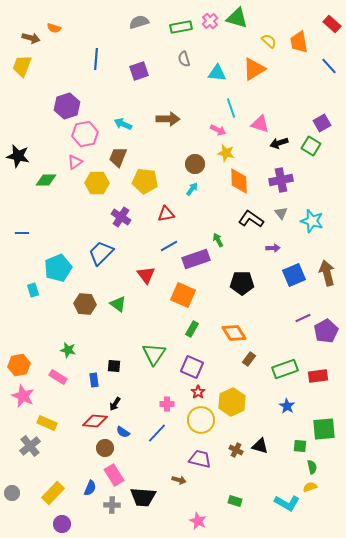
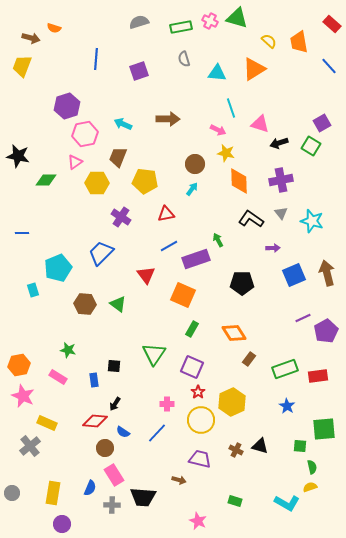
pink cross at (210, 21): rotated 21 degrees counterclockwise
yellow rectangle at (53, 493): rotated 35 degrees counterclockwise
